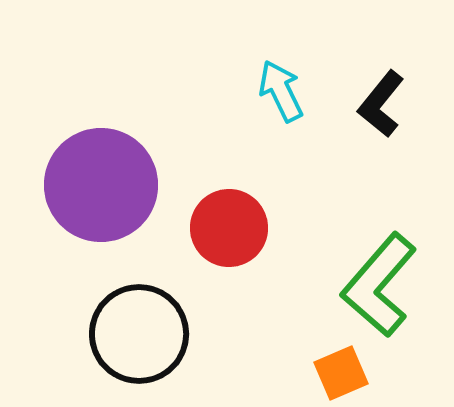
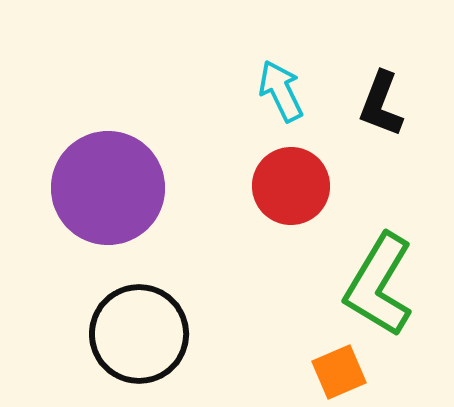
black L-shape: rotated 18 degrees counterclockwise
purple circle: moved 7 px right, 3 px down
red circle: moved 62 px right, 42 px up
green L-shape: rotated 10 degrees counterclockwise
orange square: moved 2 px left, 1 px up
